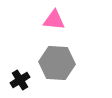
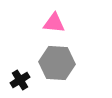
pink triangle: moved 3 px down
